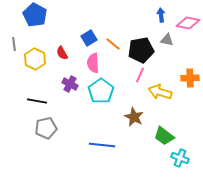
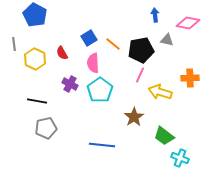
blue arrow: moved 6 px left
cyan pentagon: moved 1 px left, 1 px up
brown star: rotated 12 degrees clockwise
